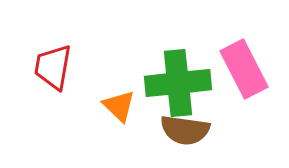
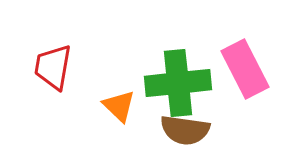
pink rectangle: moved 1 px right
